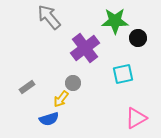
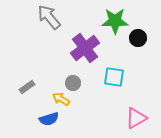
cyan square: moved 9 px left, 3 px down; rotated 20 degrees clockwise
yellow arrow: rotated 84 degrees clockwise
